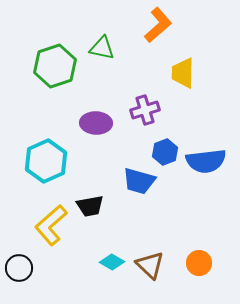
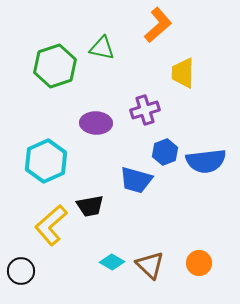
blue trapezoid: moved 3 px left, 1 px up
black circle: moved 2 px right, 3 px down
